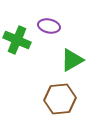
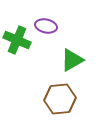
purple ellipse: moved 3 px left
